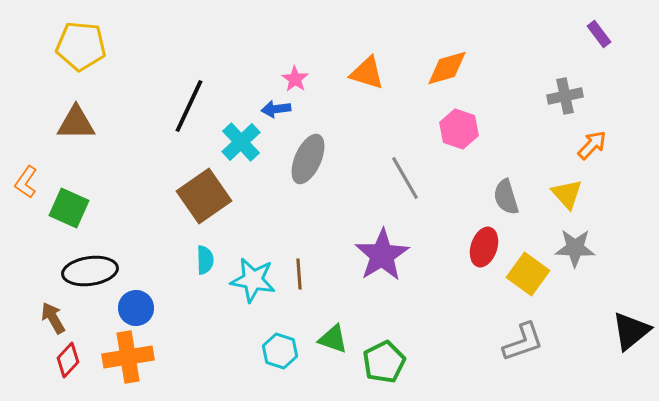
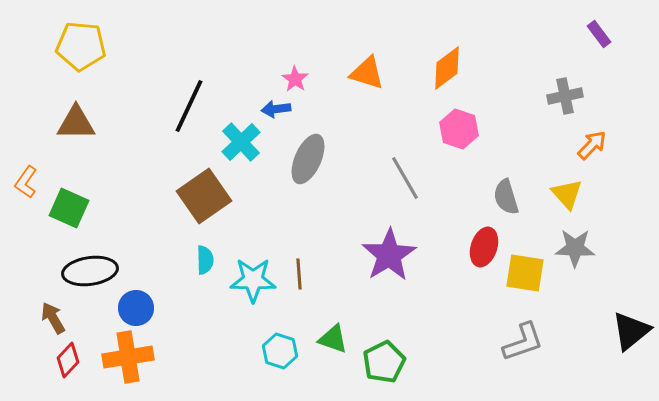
orange diamond: rotated 21 degrees counterclockwise
purple star: moved 7 px right
yellow square: moved 3 px left, 1 px up; rotated 27 degrees counterclockwise
cyan star: rotated 9 degrees counterclockwise
